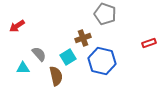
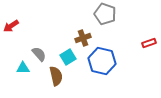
red arrow: moved 6 px left
